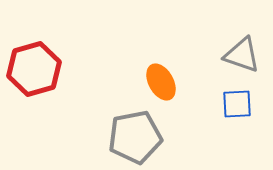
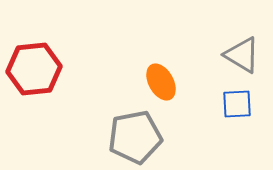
gray triangle: rotated 12 degrees clockwise
red hexagon: rotated 10 degrees clockwise
